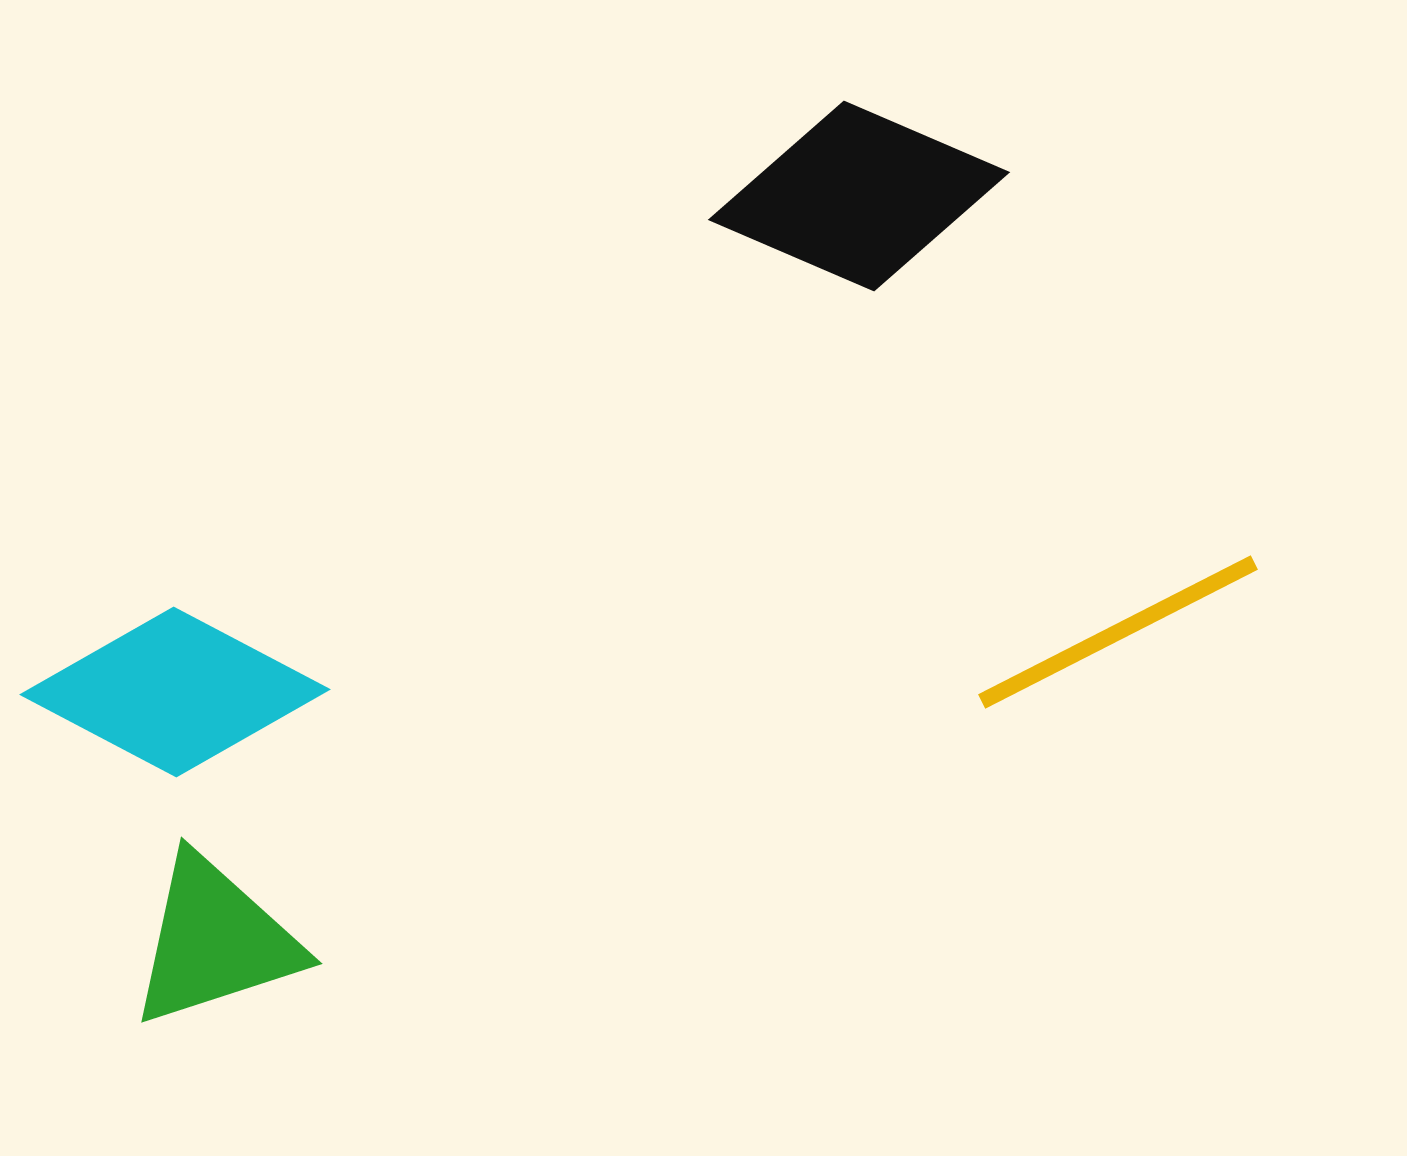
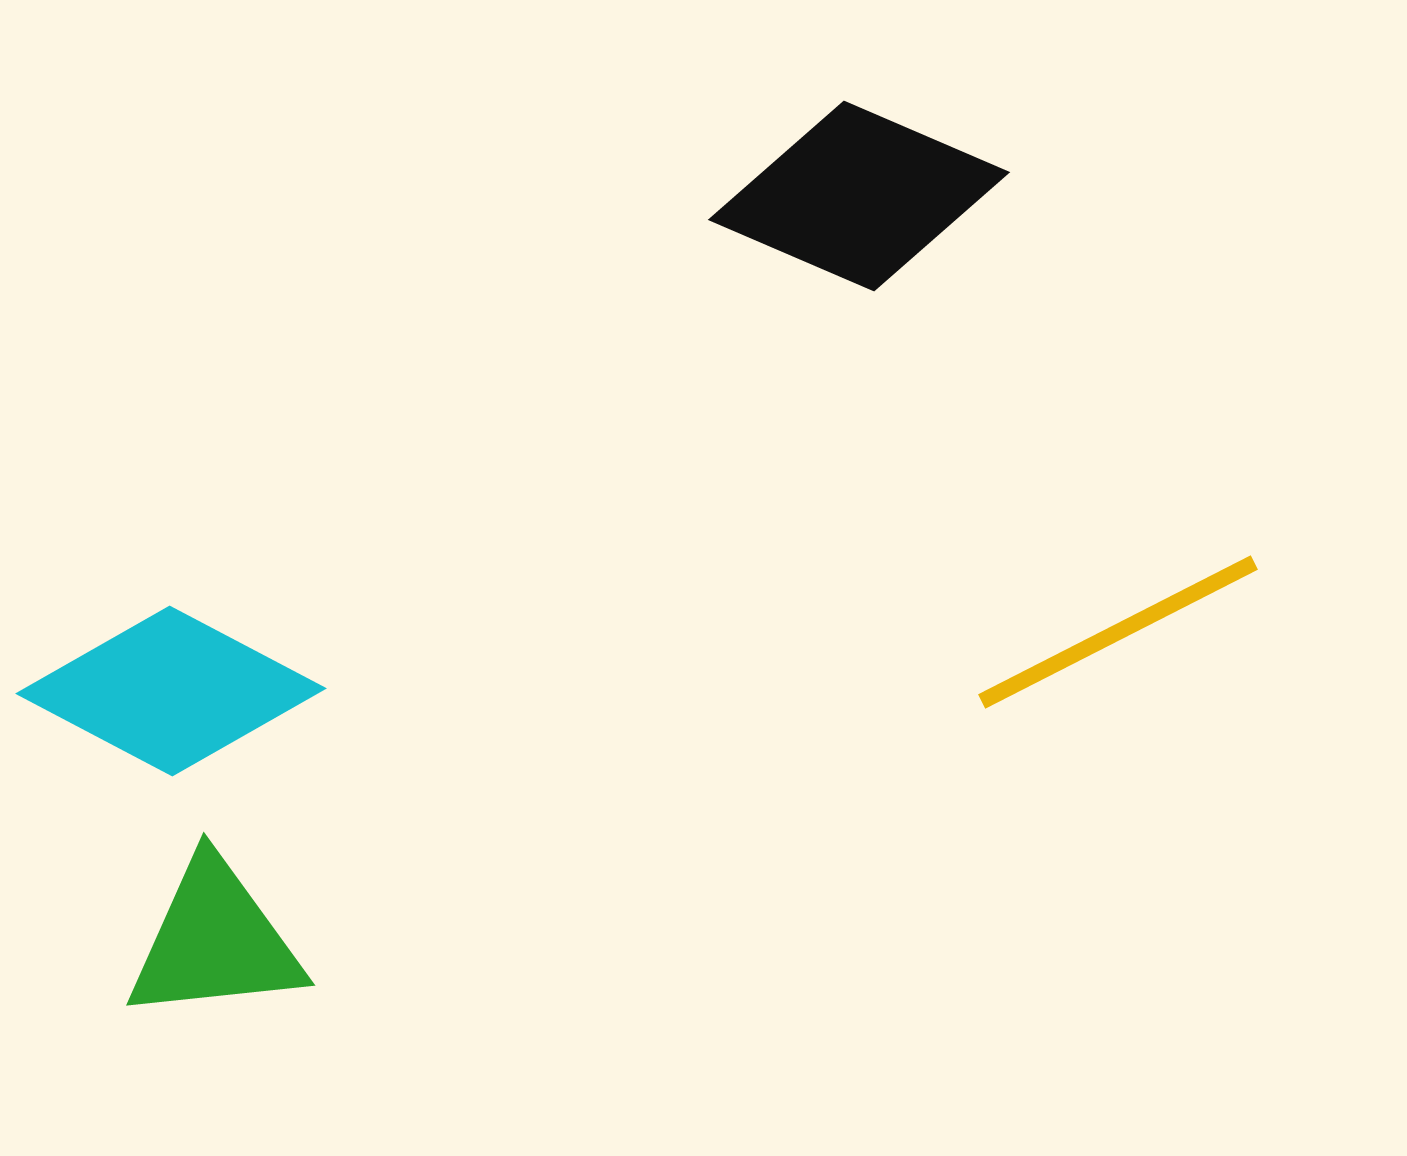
cyan diamond: moved 4 px left, 1 px up
green triangle: rotated 12 degrees clockwise
